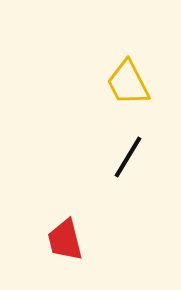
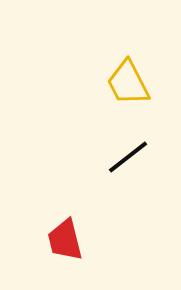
black line: rotated 21 degrees clockwise
